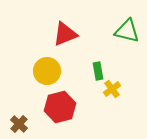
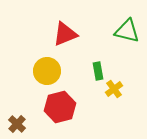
yellow cross: moved 2 px right
brown cross: moved 2 px left
